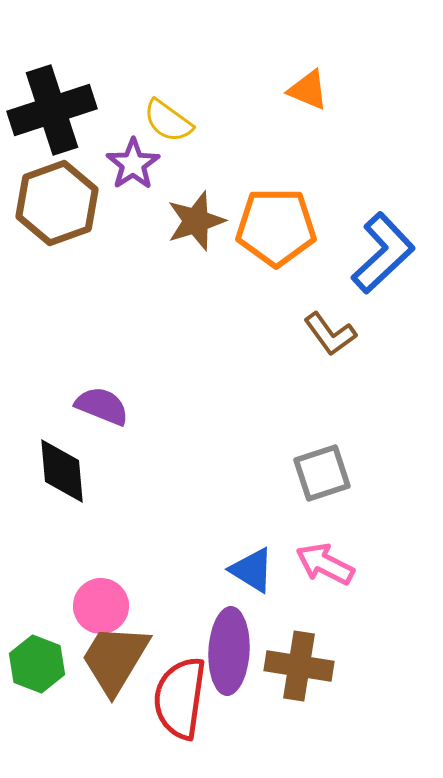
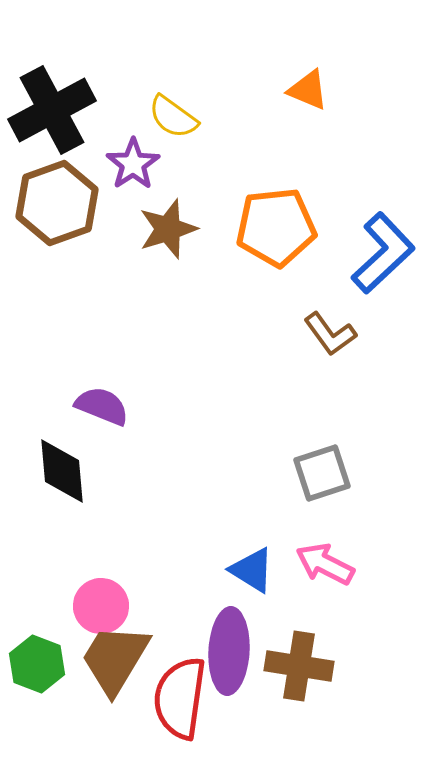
black cross: rotated 10 degrees counterclockwise
yellow semicircle: moved 5 px right, 4 px up
brown star: moved 28 px left, 8 px down
orange pentagon: rotated 6 degrees counterclockwise
